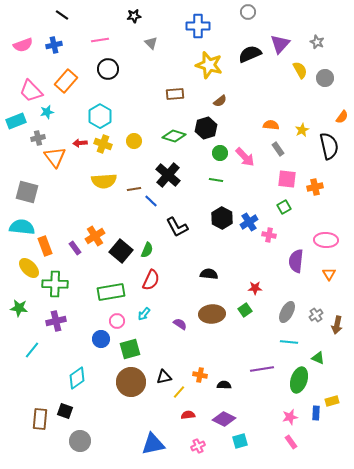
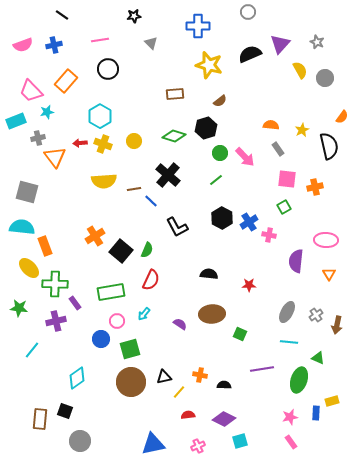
green line at (216, 180): rotated 48 degrees counterclockwise
purple rectangle at (75, 248): moved 55 px down
red star at (255, 288): moved 6 px left, 3 px up
green square at (245, 310): moved 5 px left, 24 px down; rotated 32 degrees counterclockwise
